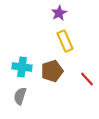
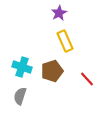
cyan cross: rotated 12 degrees clockwise
